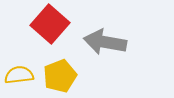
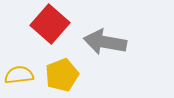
yellow pentagon: moved 2 px right, 1 px up
